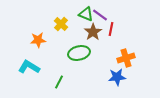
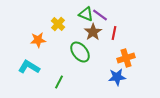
yellow cross: moved 3 px left
red line: moved 3 px right, 4 px down
green ellipse: moved 1 px right, 1 px up; rotated 65 degrees clockwise
